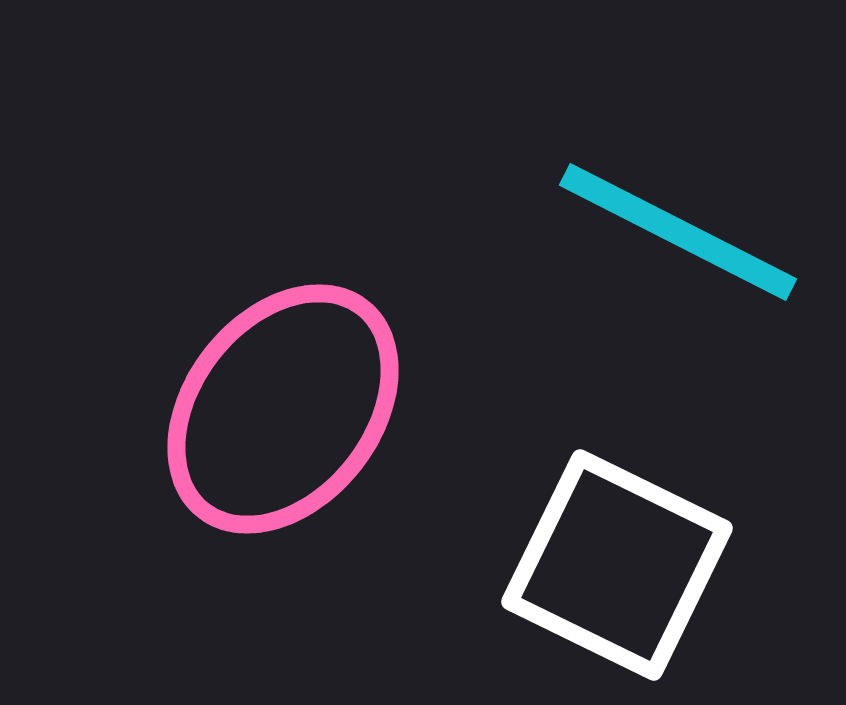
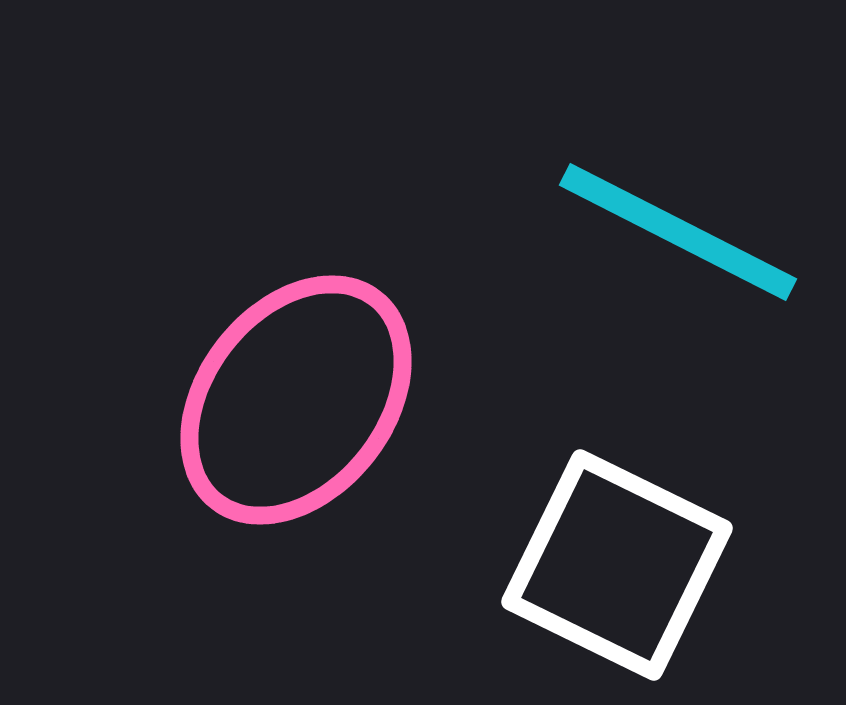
pink ellipse: moved 13 px right, 9 px up
